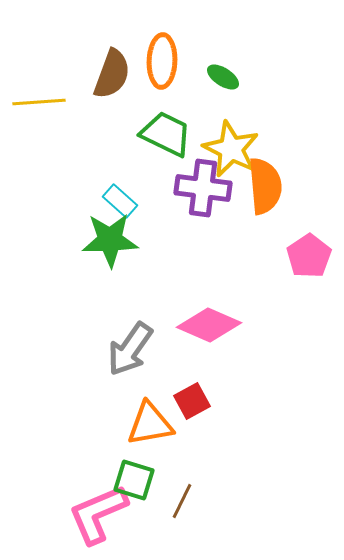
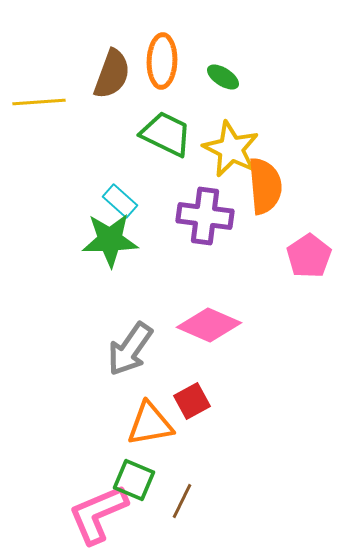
purple cross: moved 2 px right, 28 px down
green square: rotated 6 degrees clockwise
